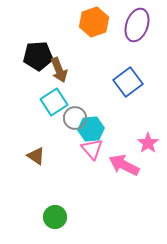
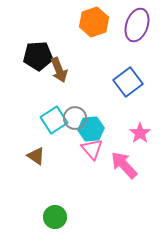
cyan square: moved 18 px down
pink star: moved 8 px left, 10 px up
pink arrow: rotated 20 degrees clockwise
